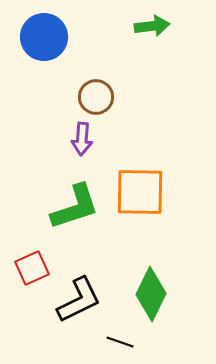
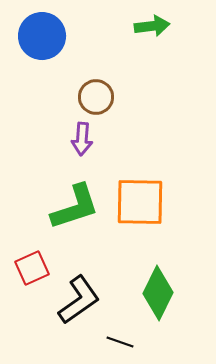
blue circle: moved 2 px left, 1 px up
orange square: moved 10 px down
green diamond: moved 7 px right, 1 px up
black L-shape: rotated 9 degrees counterclockwise
